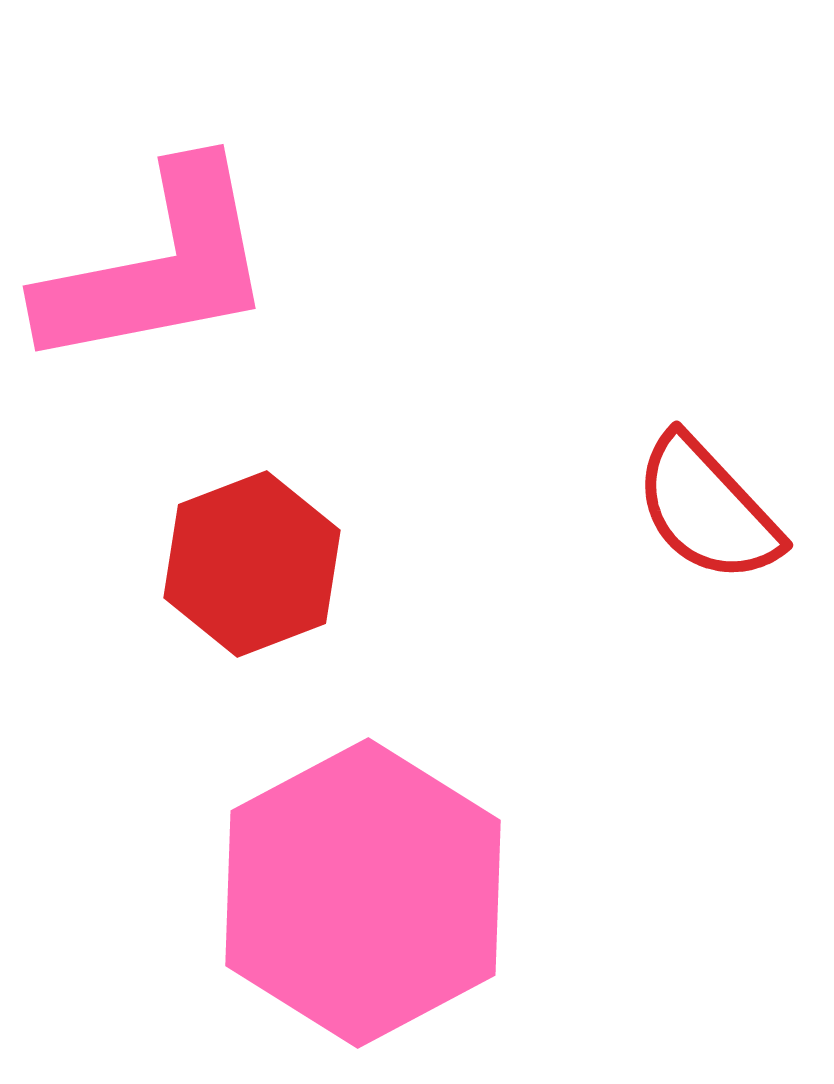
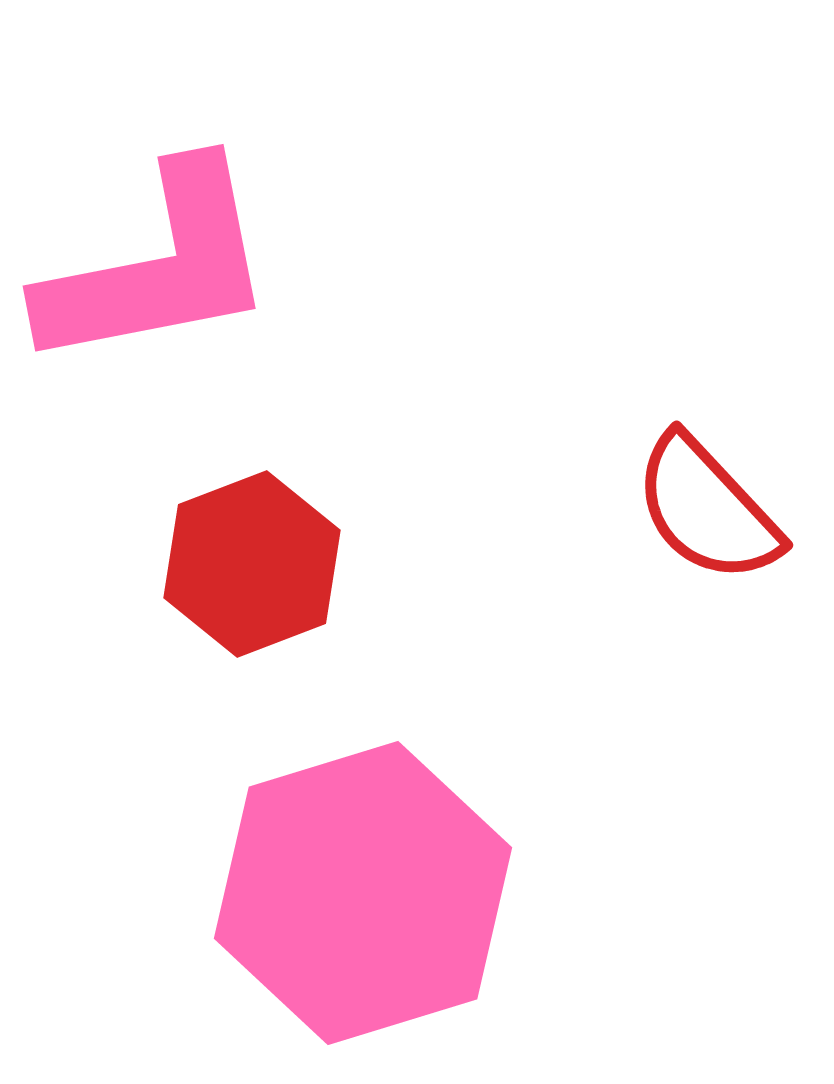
pink hexagon: rotated 11 degrees clockwise
